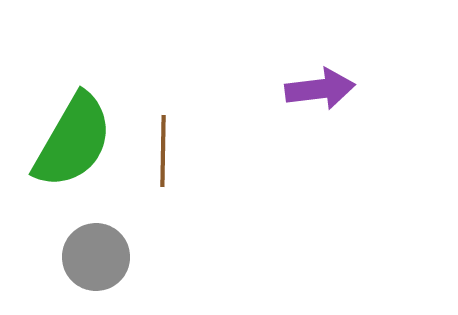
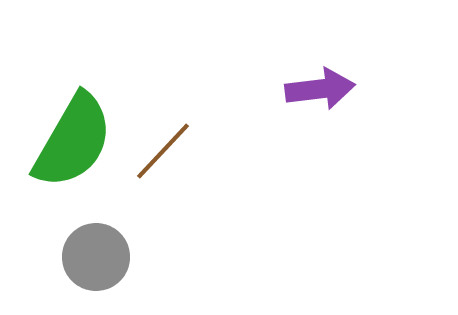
brown line: rotated 42 degrees clockwise
